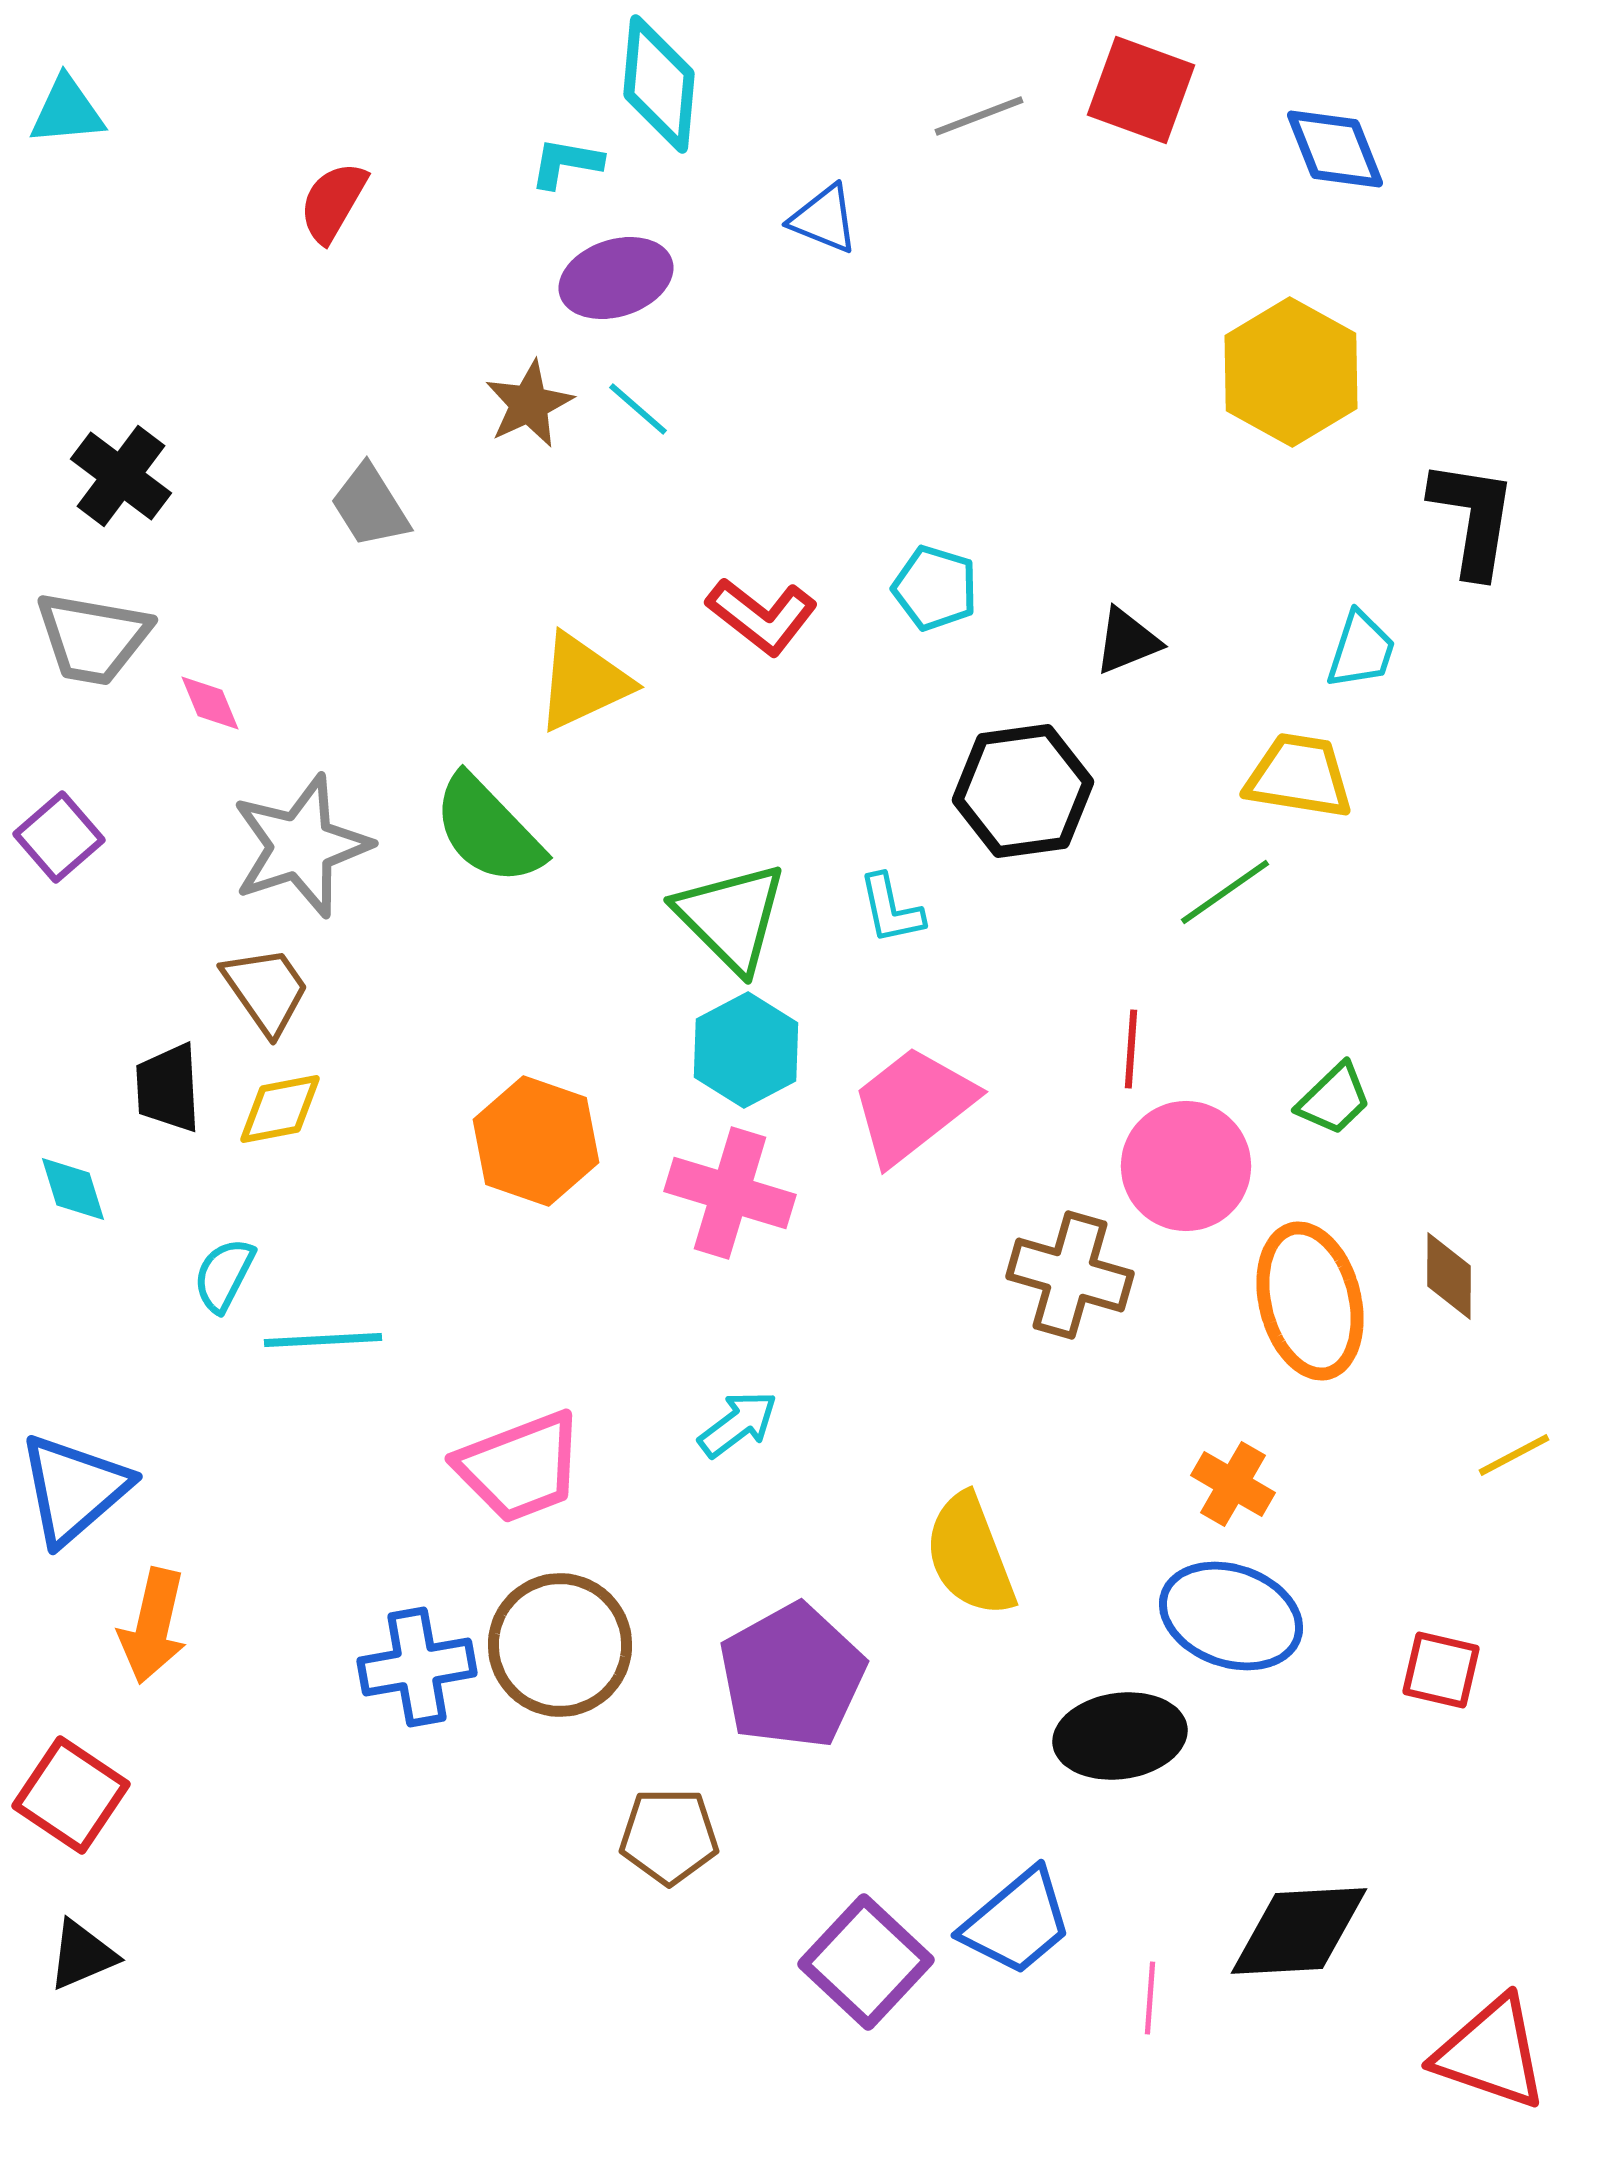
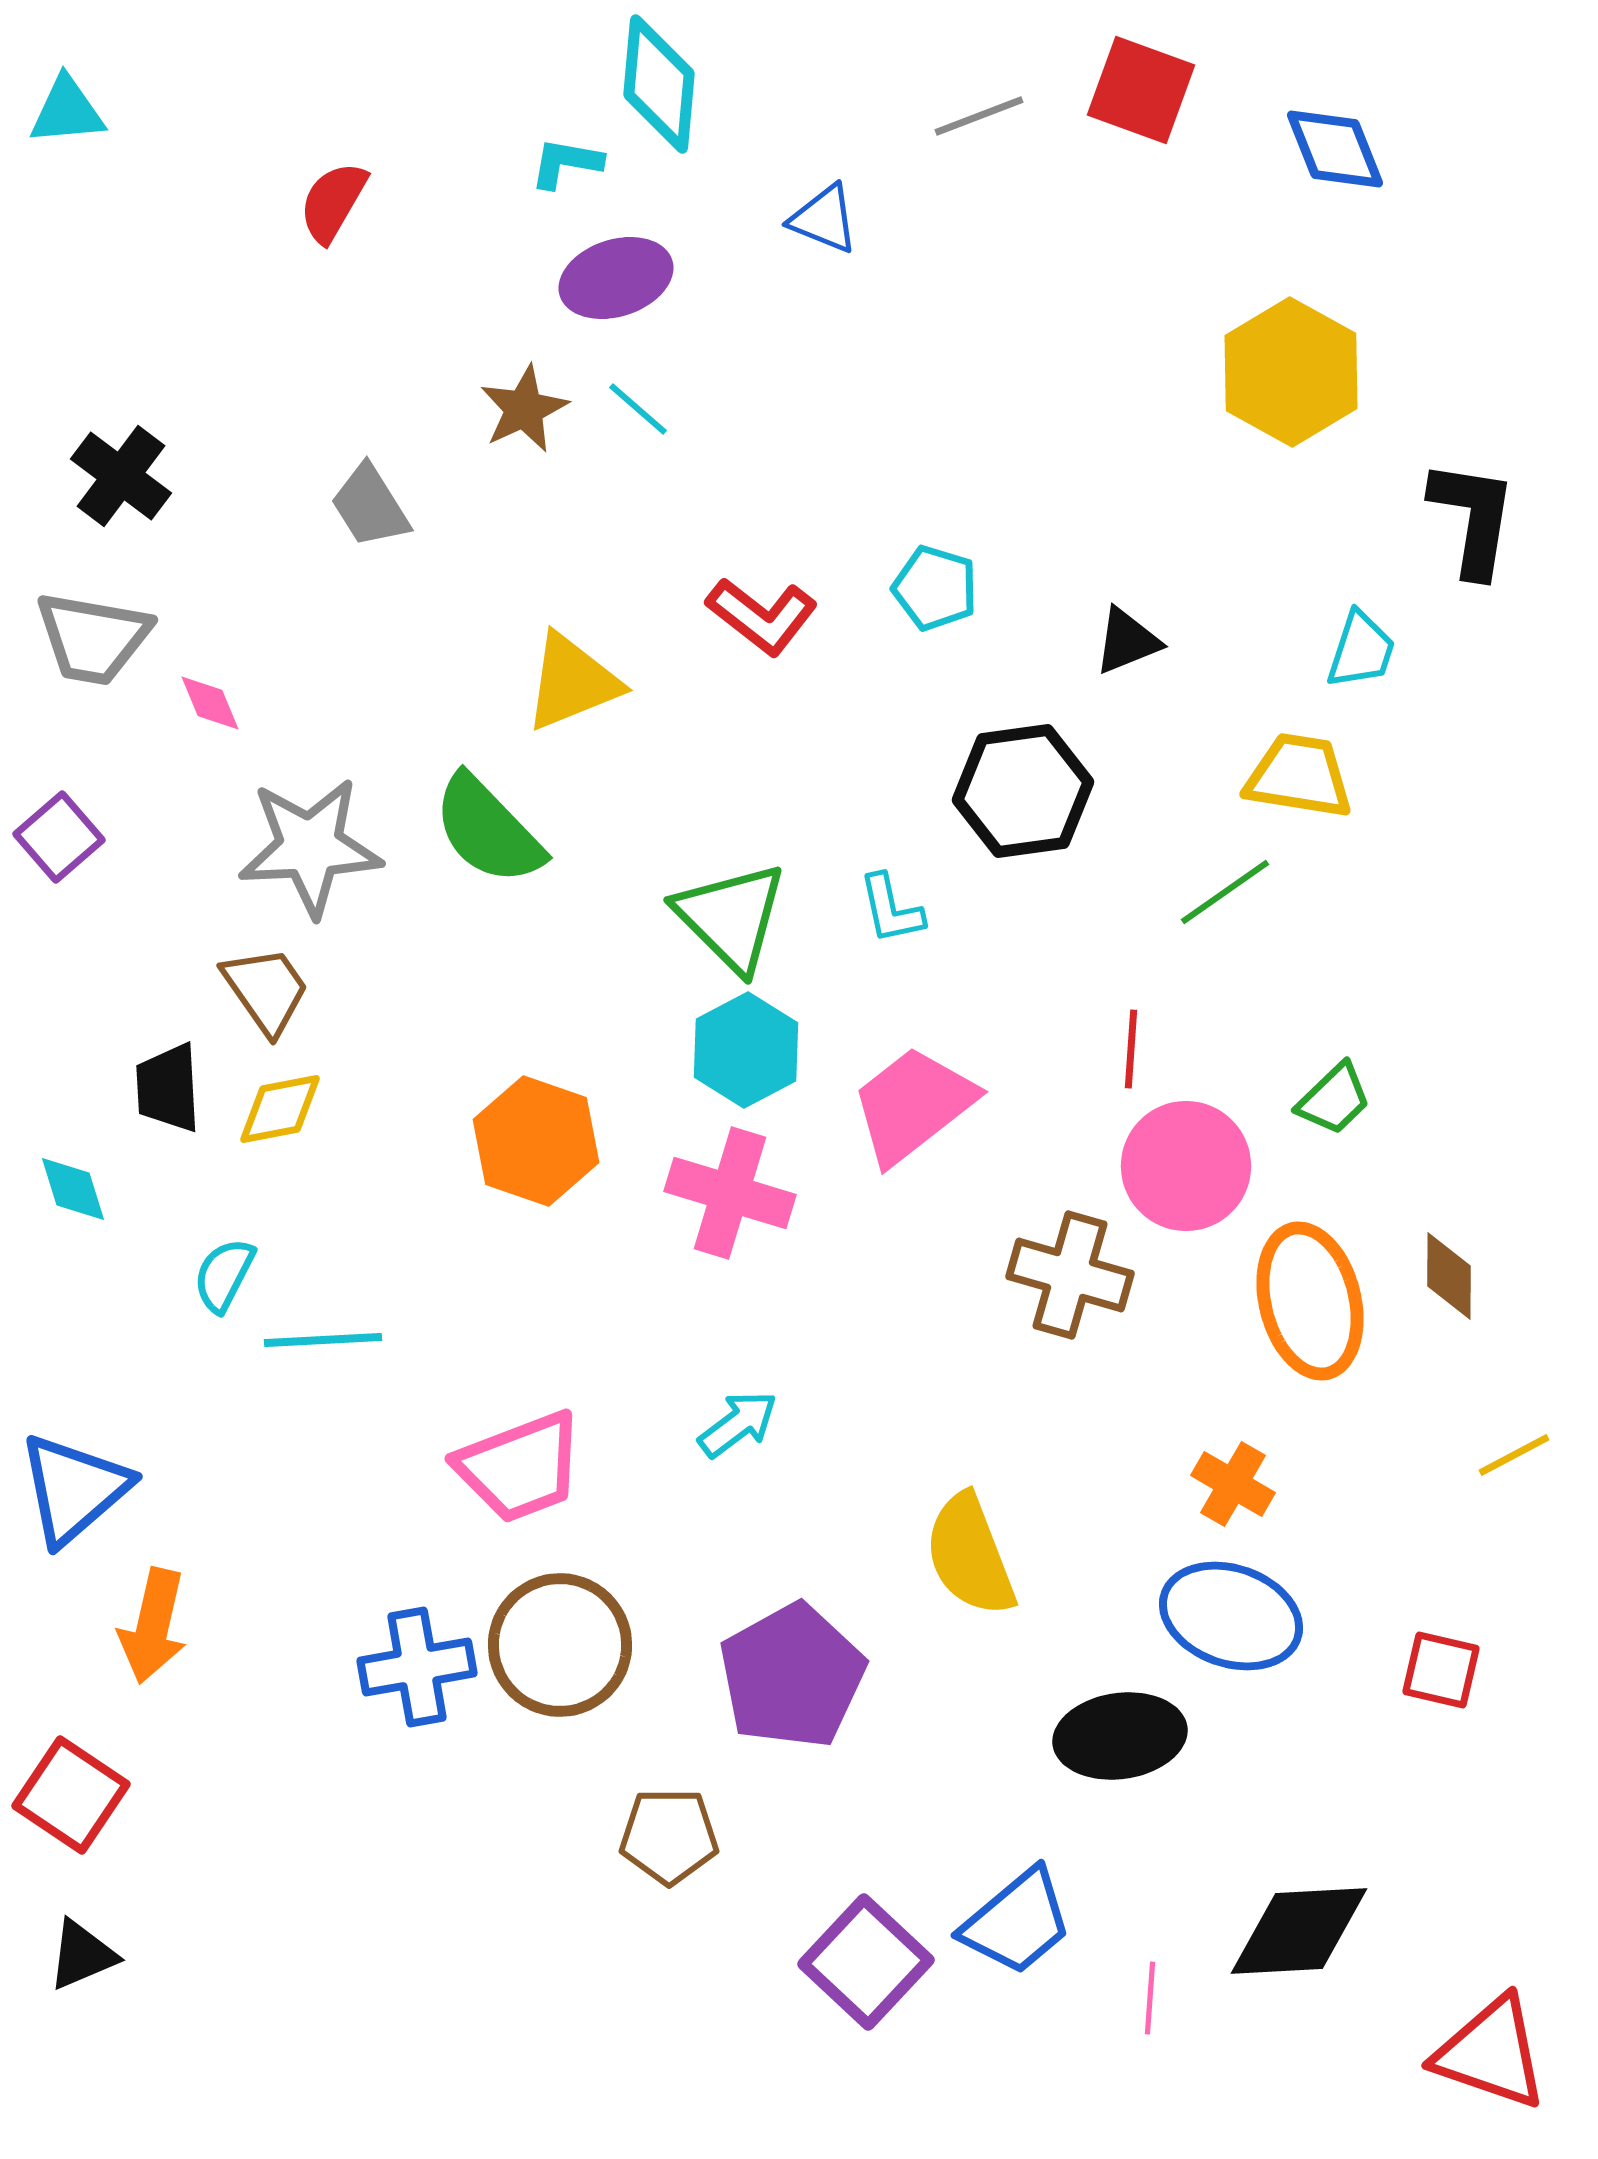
brown star at (529, 404): moved 5 px left, 5 px down
yellow triangle at (583, 682): moved 11 px left; rotated 3 degrees clockwise
gray star at (301, 846): moved 9 px right, 1 px down; rotated 15 degrees clockwise
